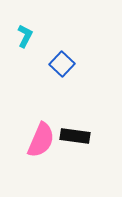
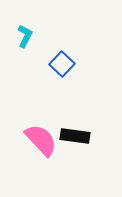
pink semicircle: rotated 66 degrees counterclockwise
